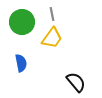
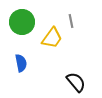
gray line: moved 19 px right, 7 px down
